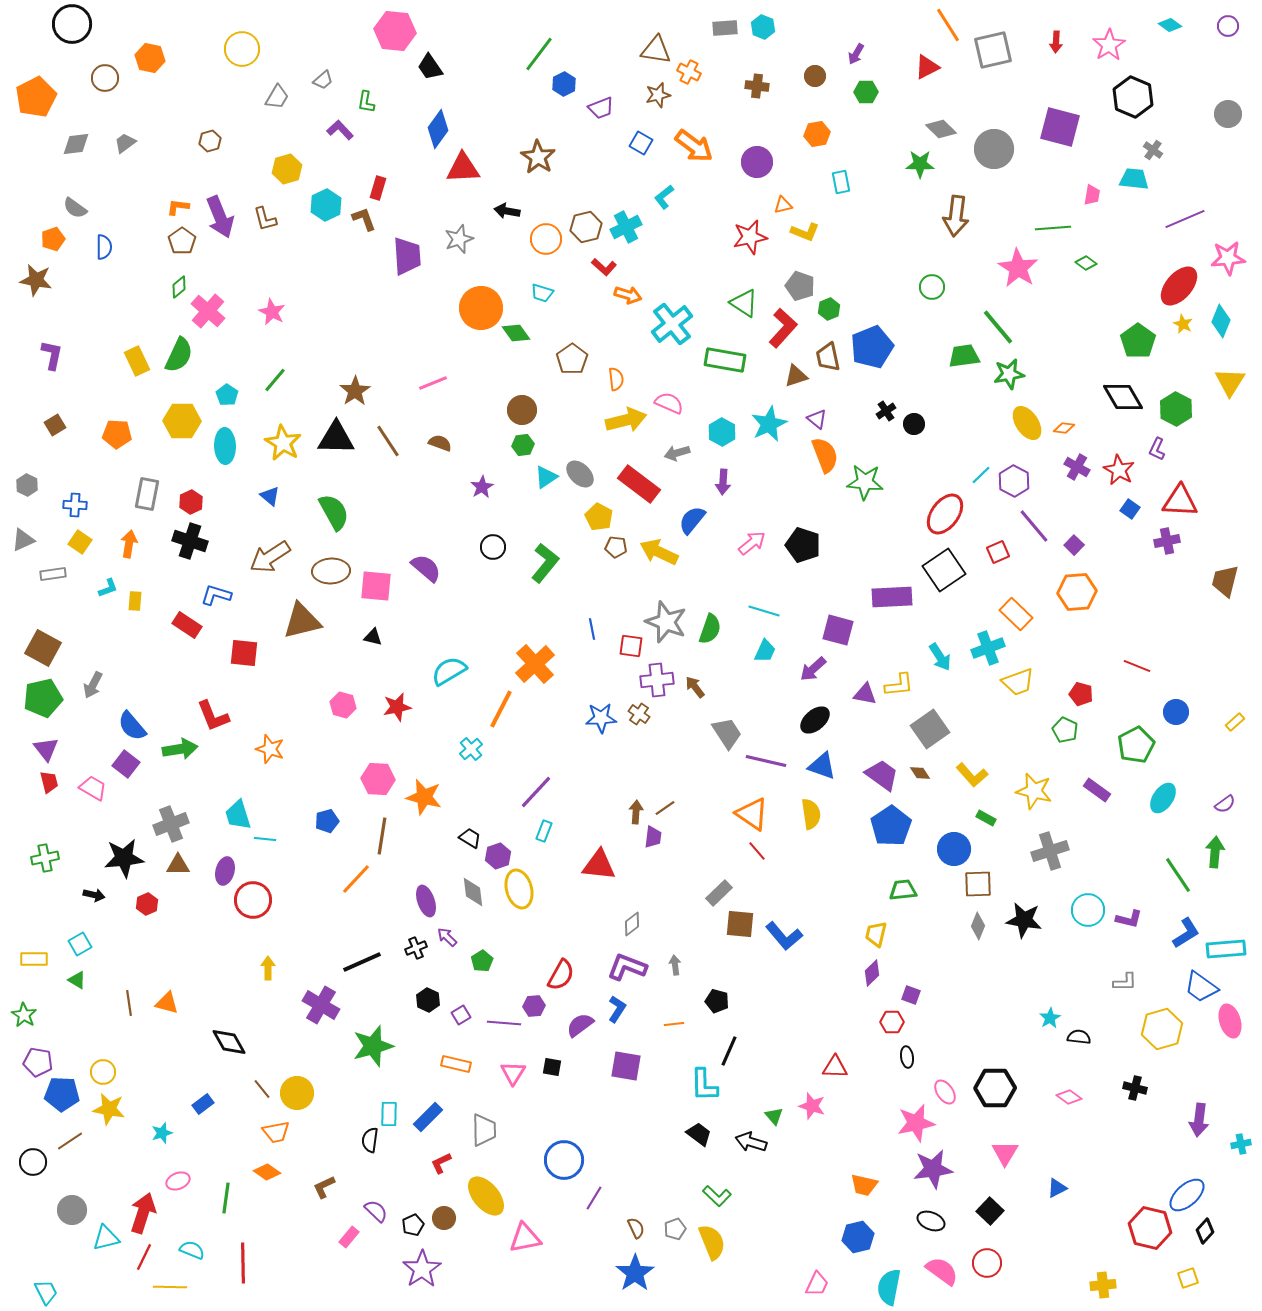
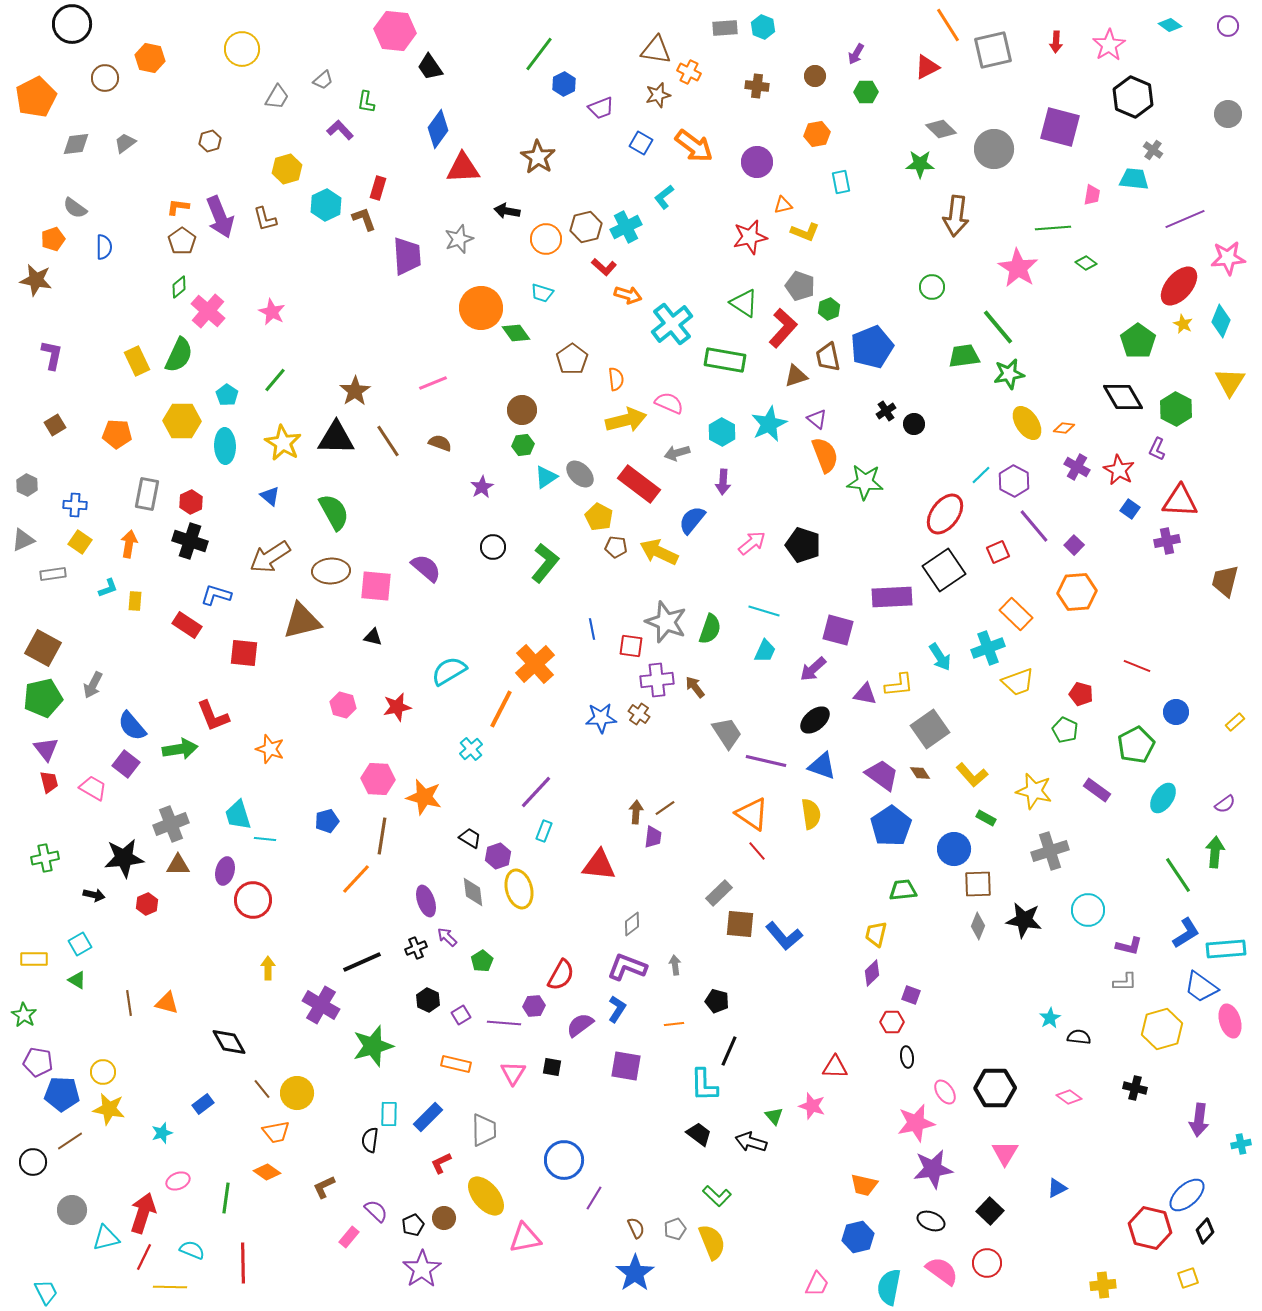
purple L-shape at (1129, 919): moved 27 px down
